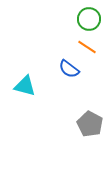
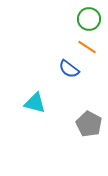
cyan triangle: moved 10 px right, 17 px down
gray pentagon: moved 1 px left
